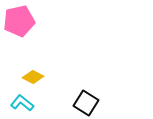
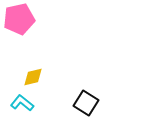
pink pentagon: moved 2 px up
yellow diamond: rotated 40 degrees counterclockwise
